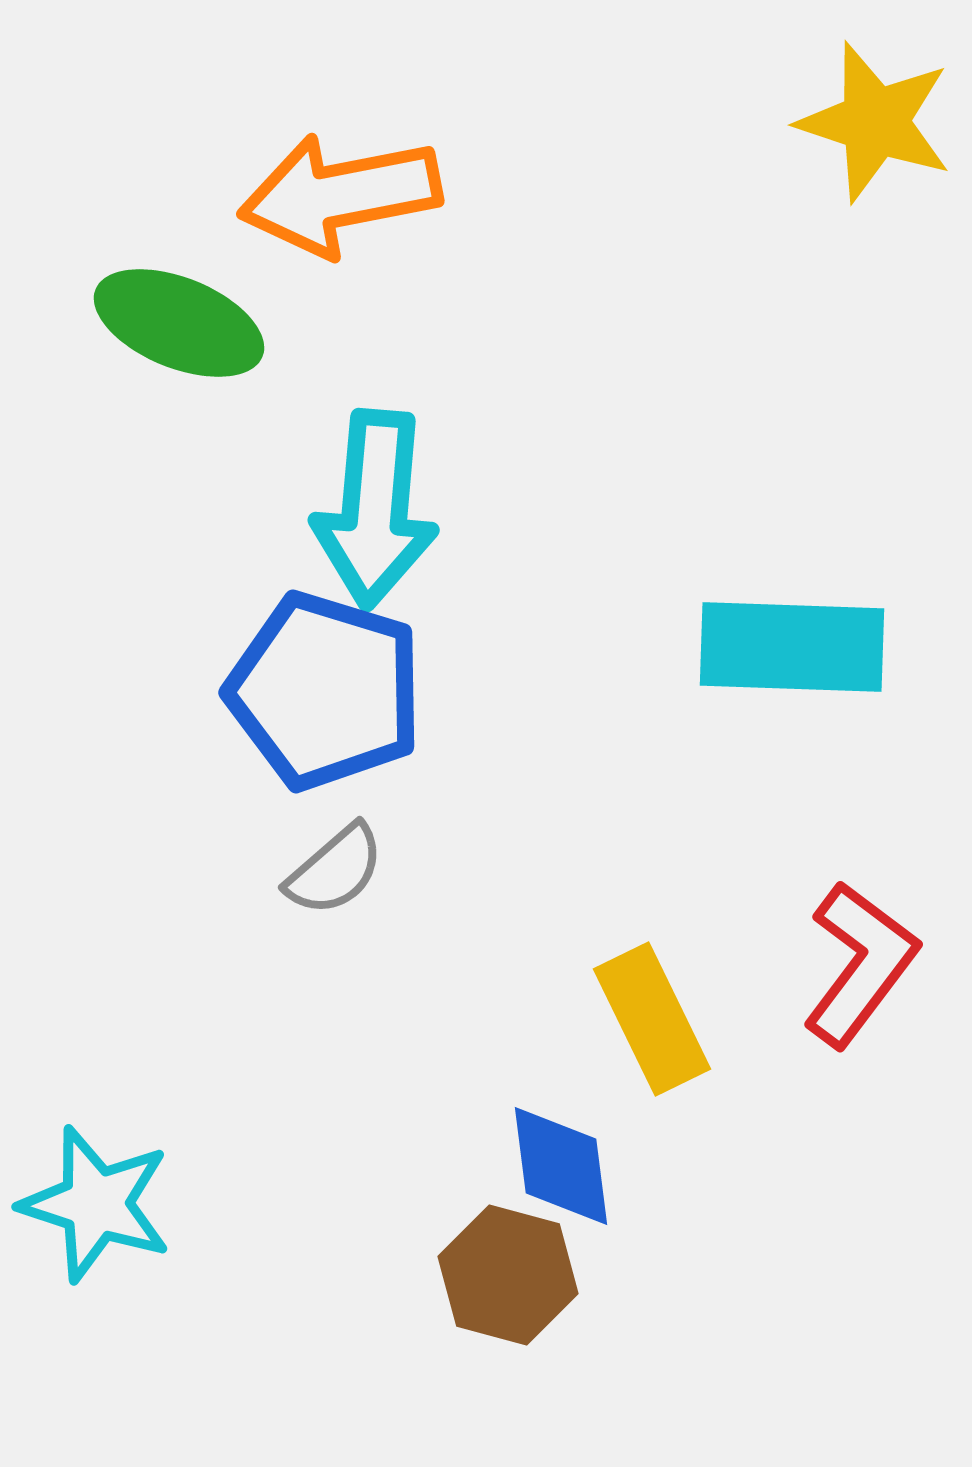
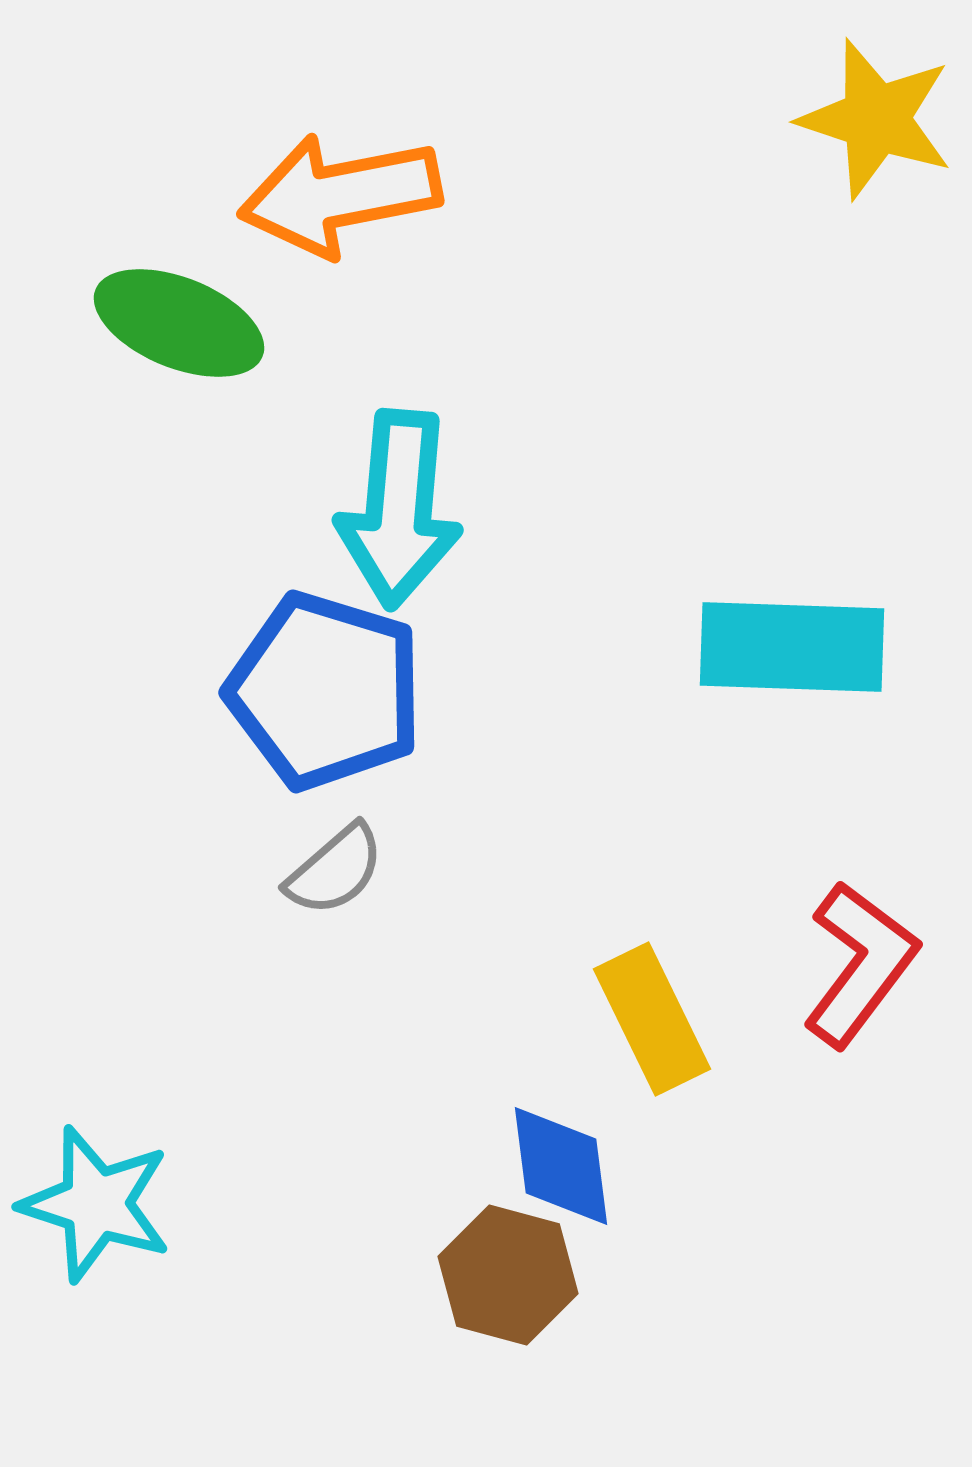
yellow star: moved 1 px right, 3 px up
cyan arrow: moved 24 px right
